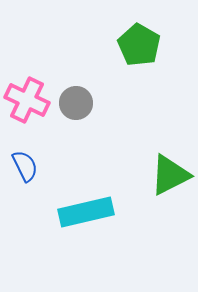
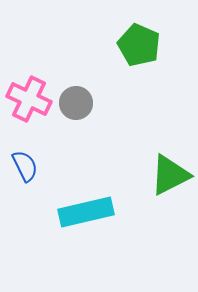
green pentagon: rotated 6 degrees counterclockwise
pink cross: moved 2 px right, 1 px up
